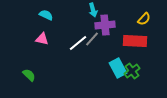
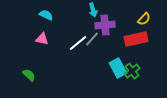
red rectangle: moved 1 px right, 2 px up; rotated 15 degrees counterclockwise
